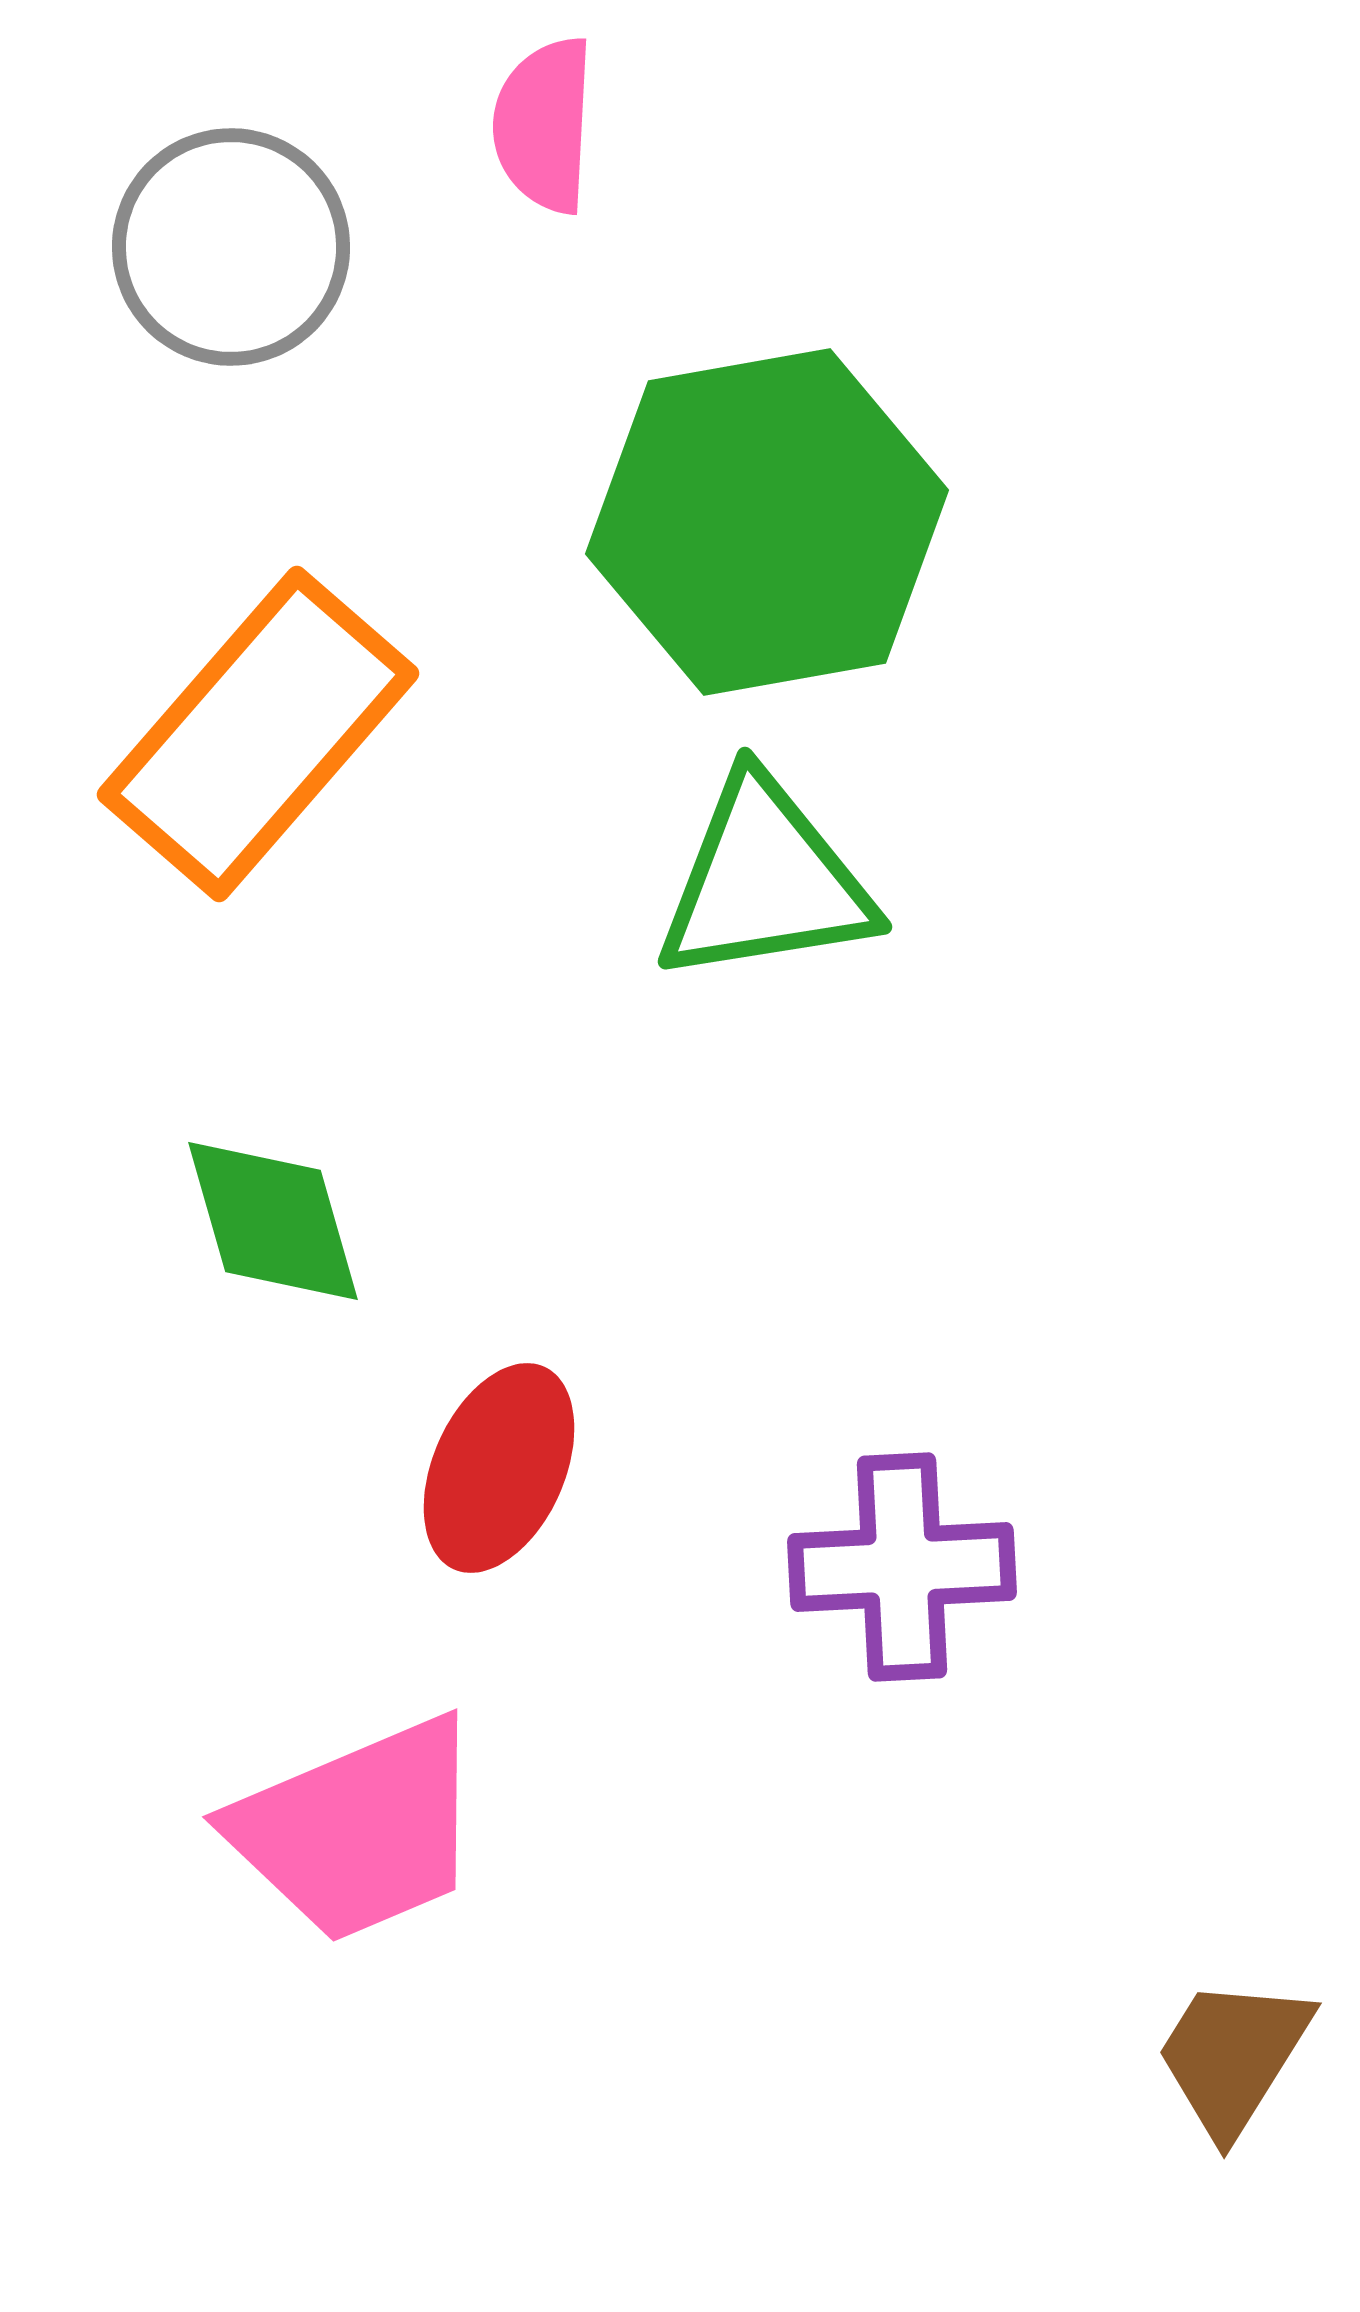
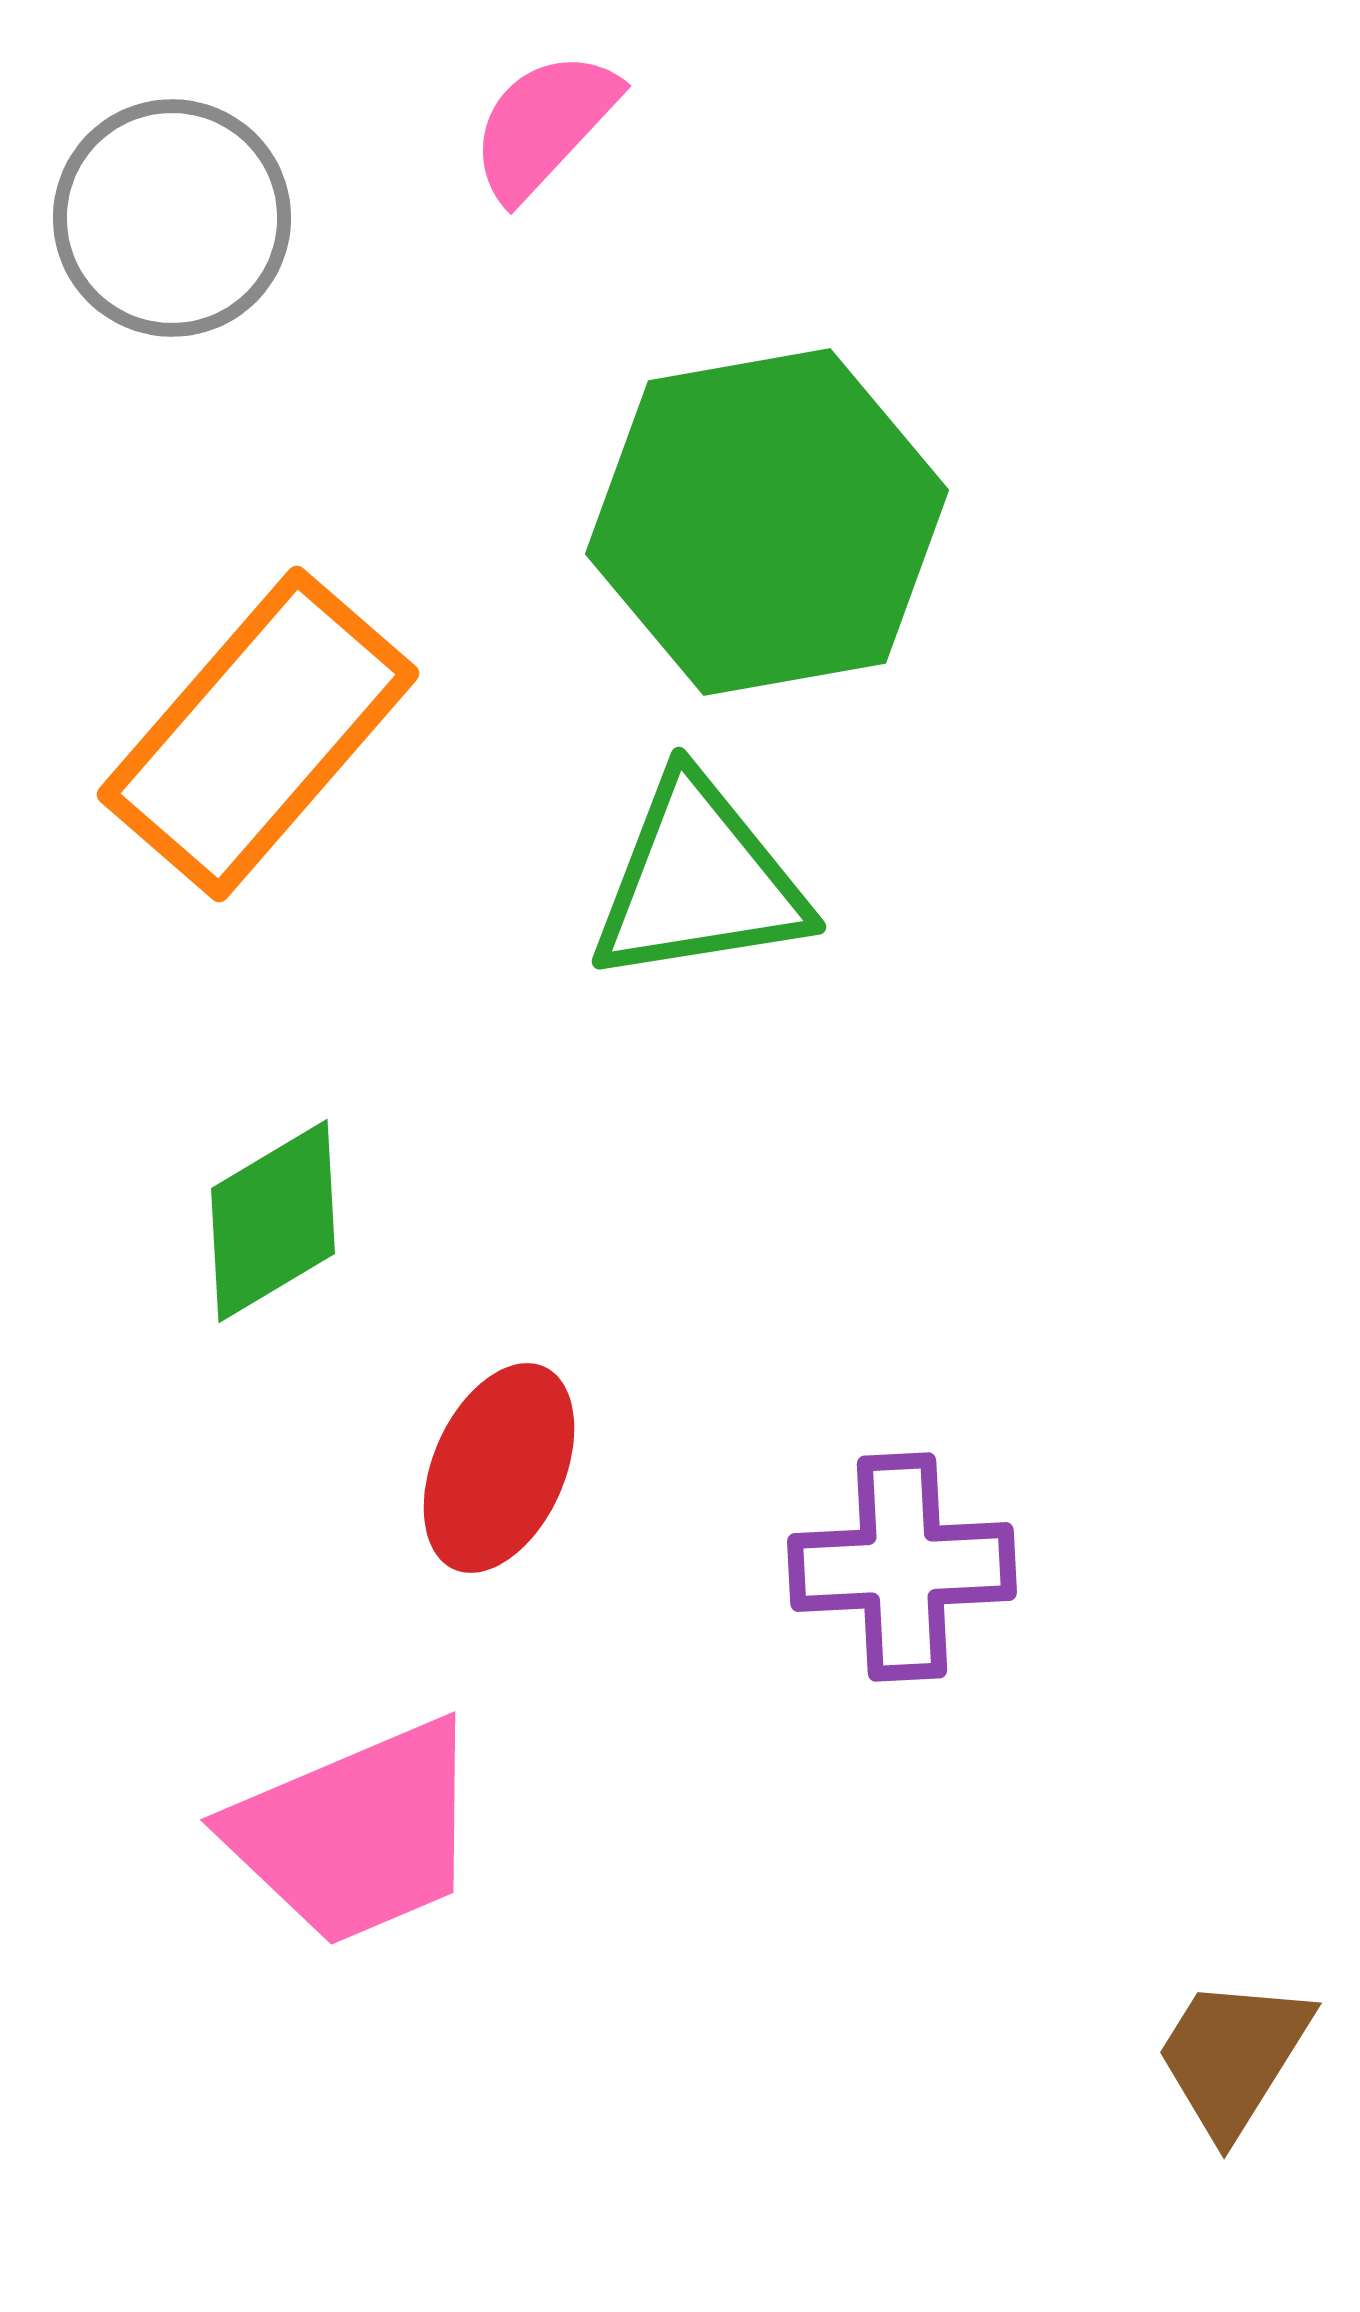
pink semicircle: rotated 40 degrees clockwise
gray circle: moved 59 px left, 29 px up
green triangle: moved 66 px left
green diamond: rotated 75 degrees clockwise
pink trapezoid: moved 2 px left, 3 px down
